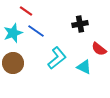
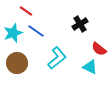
black cross: rotated 21 degrees counterclockwise
brown circle: moved 4 px right
cyan triangle: moved 6 px right
